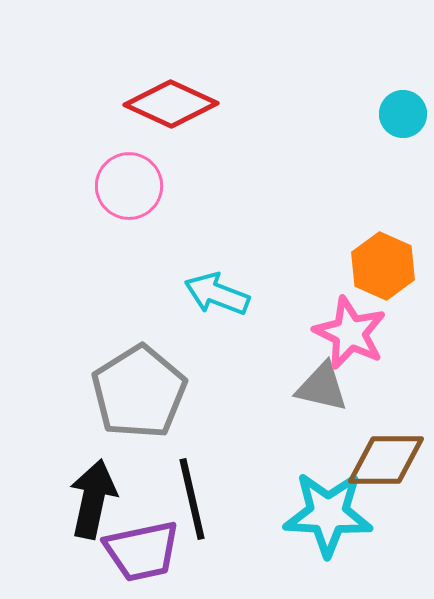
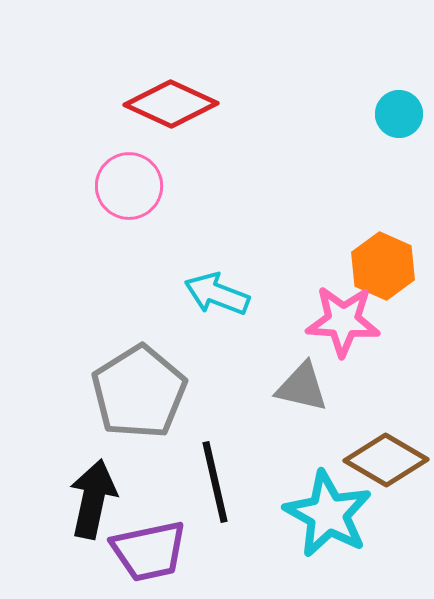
cyan circle: moved 4 px left
pink star: moved 7 px left, 12 px up; rotated 22 degrees counterclockwise
gray triangle: moved 20 px left
brown diamond: rotated 30 degrees clockwise
black line: moved 23 px right, 17 px up
cyan star: rotated 26 degrees clockwise
purple trapezoid: moved 7 px right
